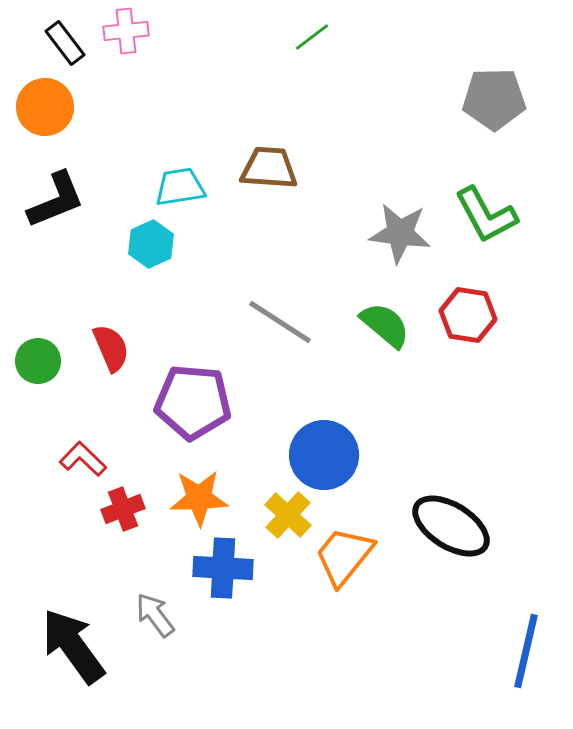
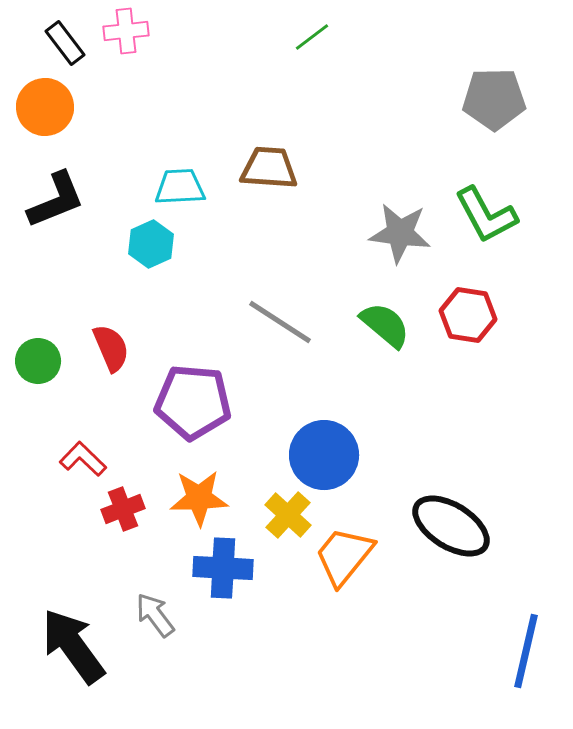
cyan trapezoid: rotated 6 degrees clockwise
